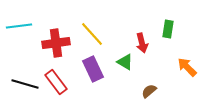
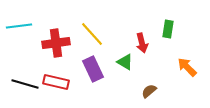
red rectangle: rotated 40 degrees counterclockwise
